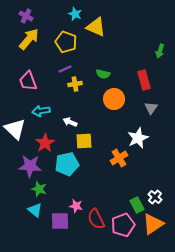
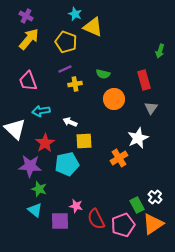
yellow triangle: moved 3 px left
